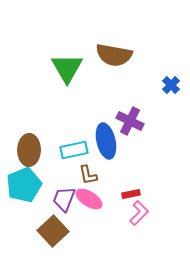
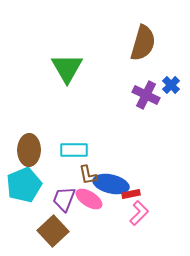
brown semicircle: moved 29 px right, 12 px up; rotated 84 degrees counterclockwise
purple cross: moved 16 px right, 26 px up
blue ellipse: moved 5 px right, 43 px down; rotated 64 degrees counterclockwise
cyan rectangle: rotated 12 degrees clockwise
